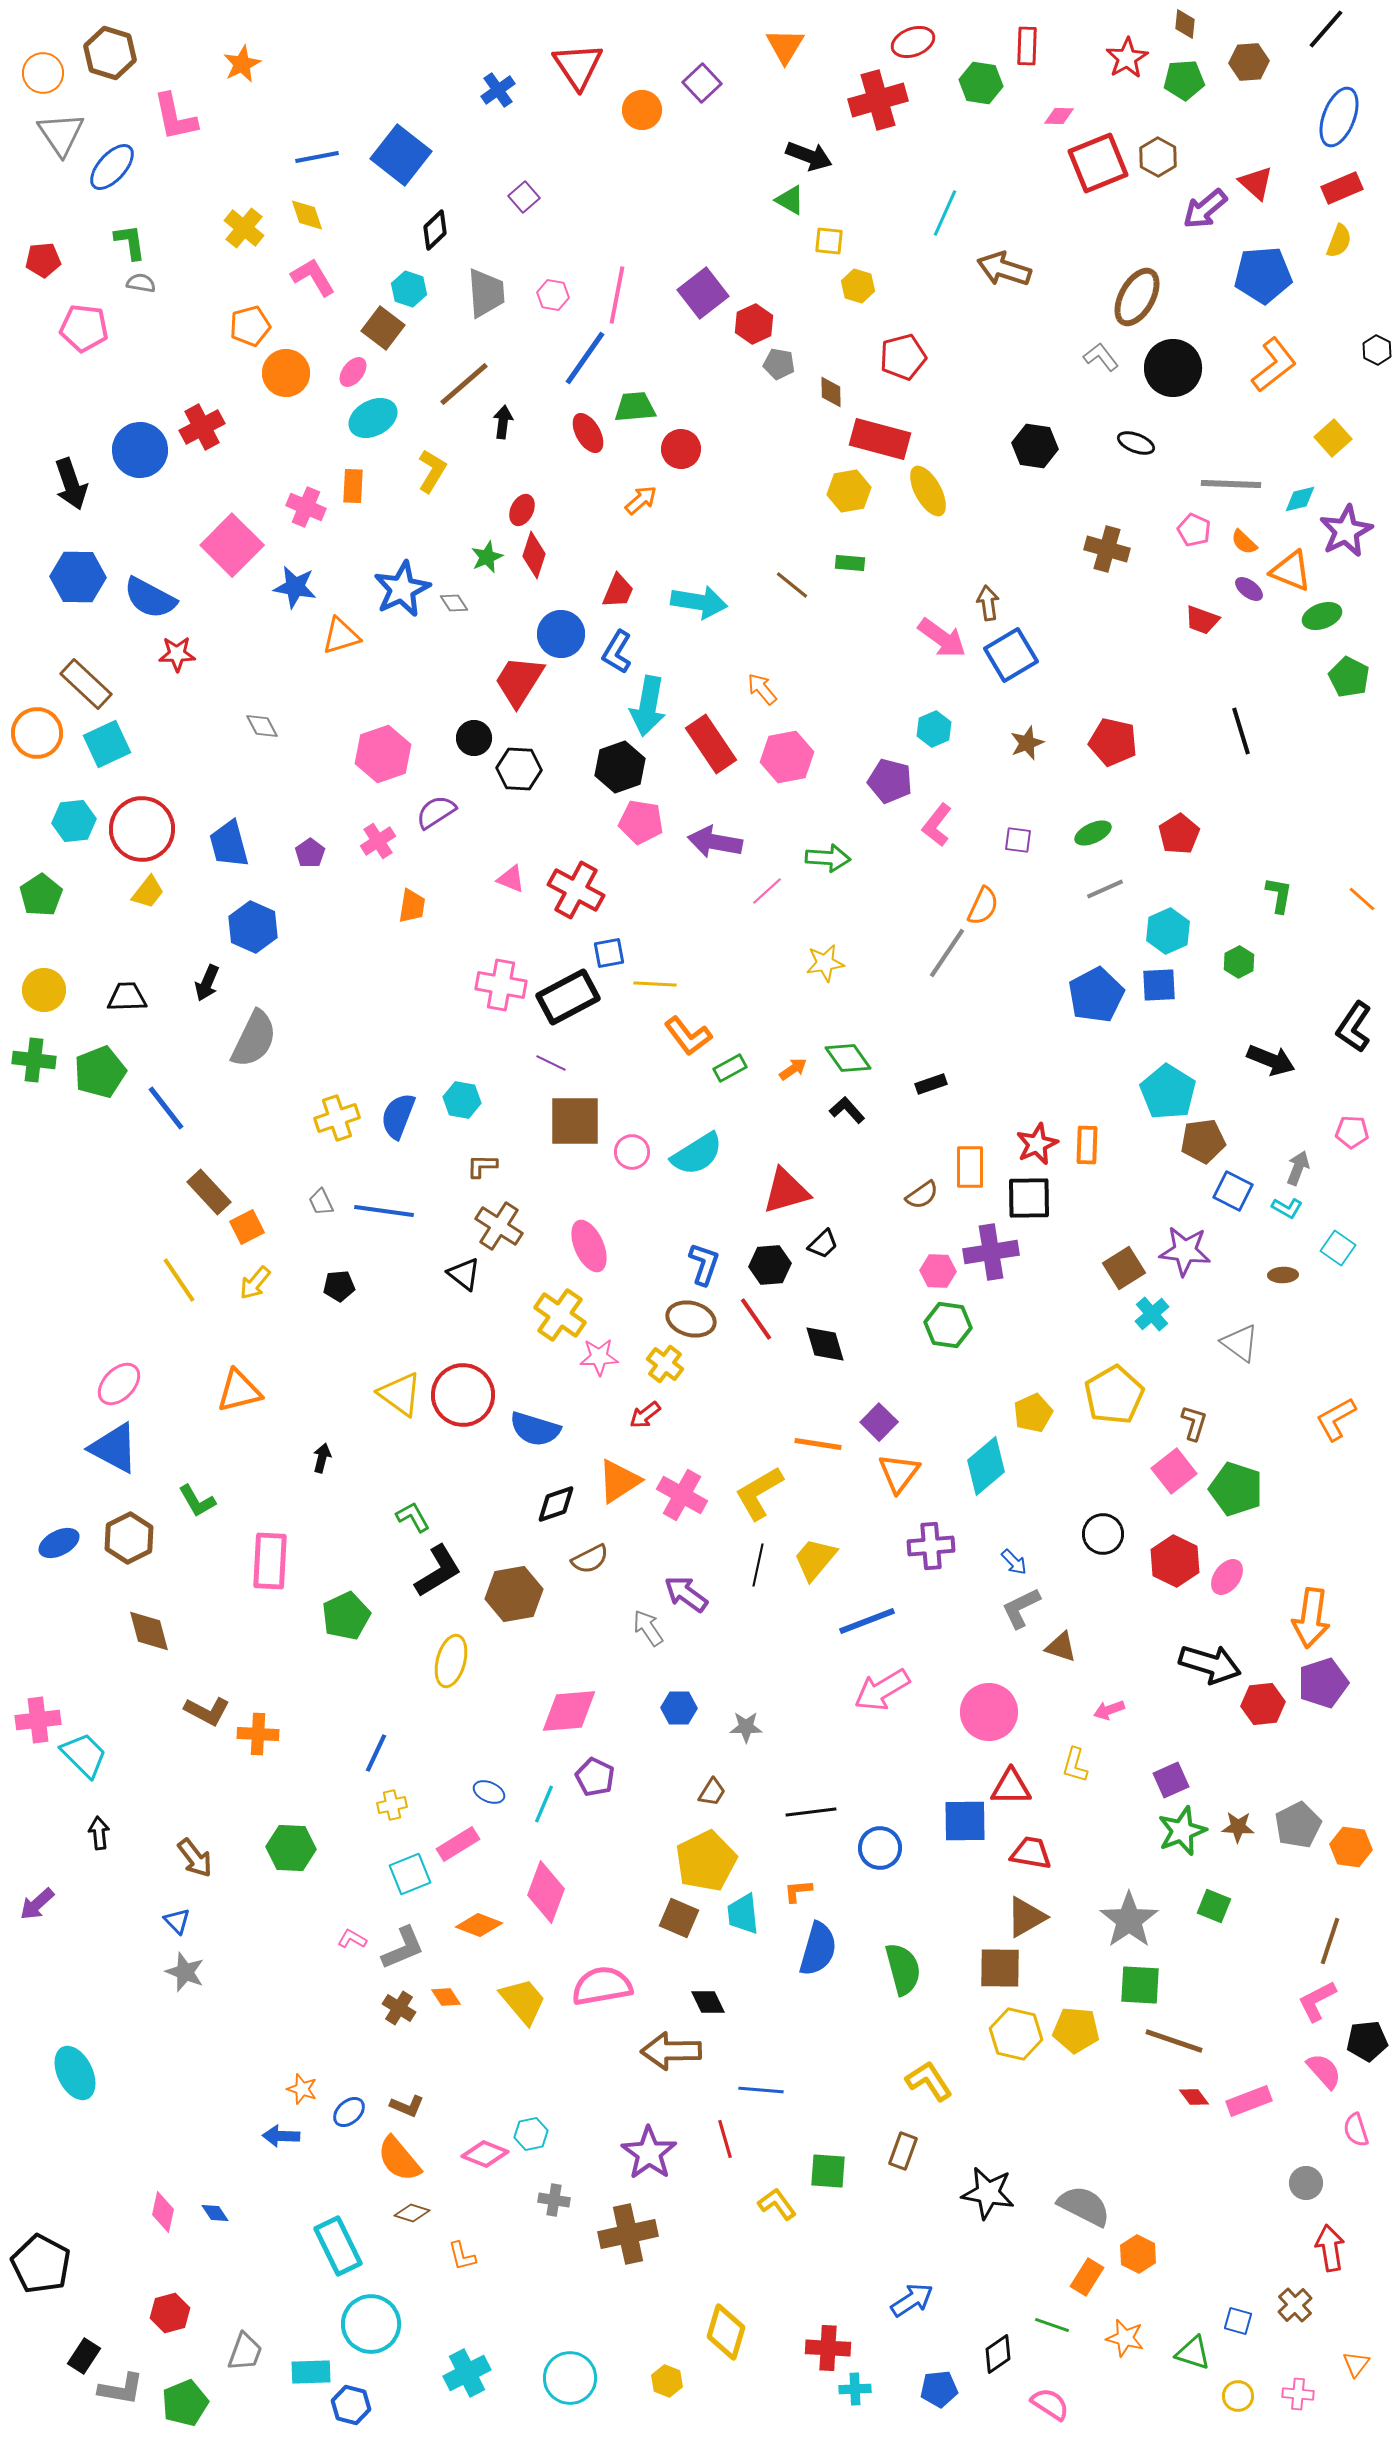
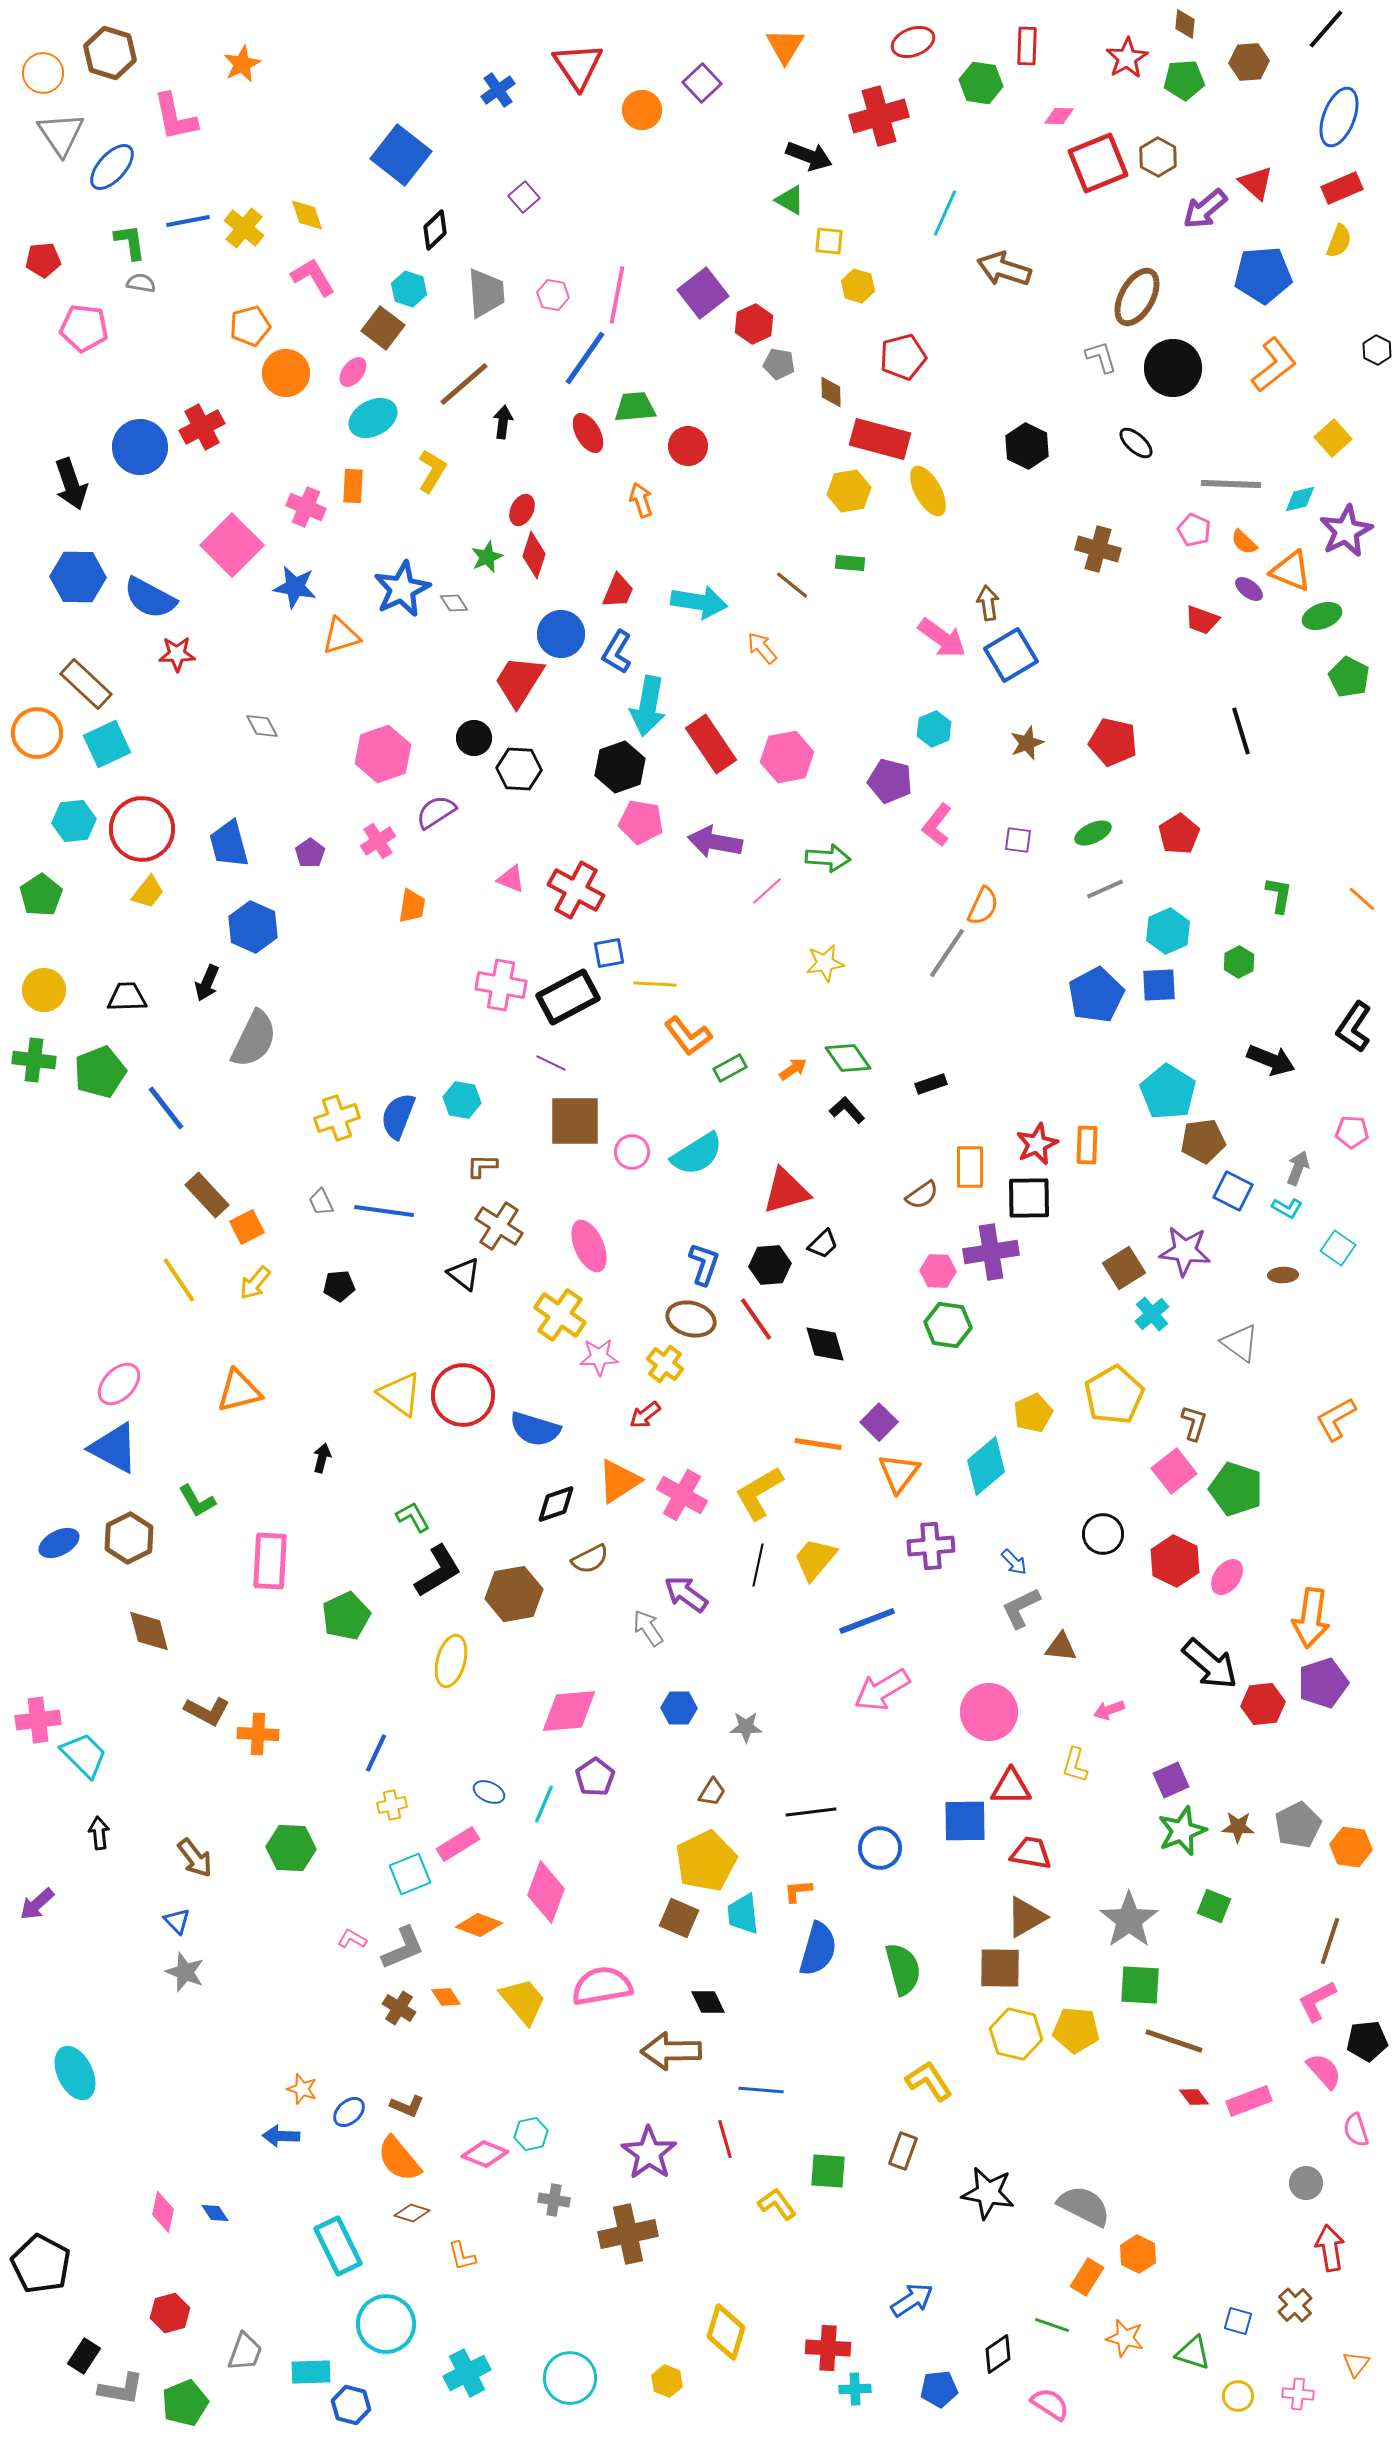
red cross at (878, 100): moved 1 px right, 16 px down
blue line at (317, 157): moved 129 px left, 64 px down
gray L-shape at (1101, 357): rotated 21 degrees clockwise
black ellipse at (1136, 443): rotated 21 degrees clockwise
black hexagon at (1035, 446): moved 8 px left; rotated 18 degrees clockwise
red circle at (681, 449): moved 7 px right, 3 px up
blue circle at (140, 450): moved 3 px up
orange arrow at (641, 500): rotated 68 degrees counterclockwise
brown cross at (1107, 549): moved 9 px left
orange arrow at (762, 689): moved 41 px up
brown rectangle at (209, 1192): moved 2 px left, 3 px down
brown triangle at (1061, 1647): rotated 12 degrees counterclockwise
black arrow at (1210, 1664): rotated 24 degrees clockwise
purple pentagon at (595, 1777): rotated 12 degrees clockwise
cyan circle at (371, 2324): moved 15 px right
